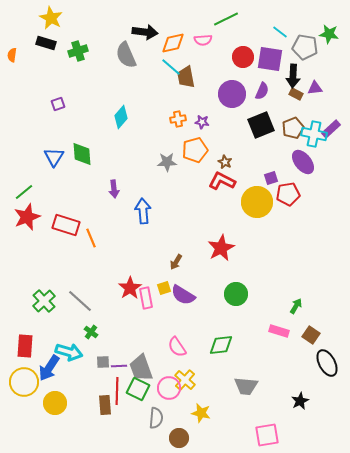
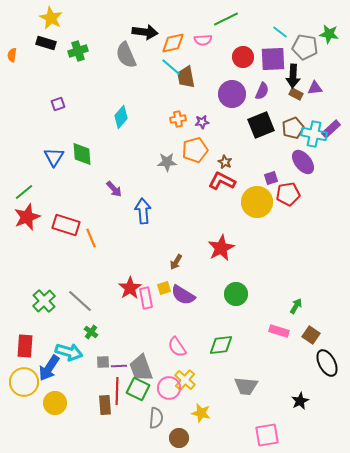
purple square at (270, 59): moved 3 px right; rotated 12 degrees counterclockwise
purple star at (202, 122): rotated 16 degrees counterclockwise
purple arrow at (114, 189): rotated 36 degrees counterclockwise
